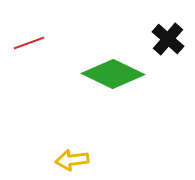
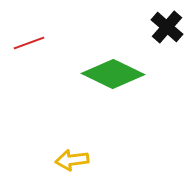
black cross: moved 1 px left, 12 px up
